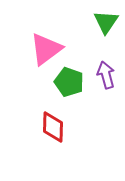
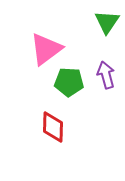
green triangle: moved 1 px right
green pentagon: rotated 16 degrees counterclockwise
